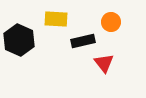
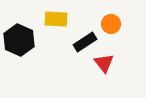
orange circle: moved 2 px down
black rectangle: moved 2 px right, 1 px down; rotated 20 degrees counterclockwise
